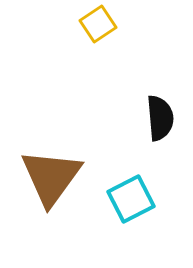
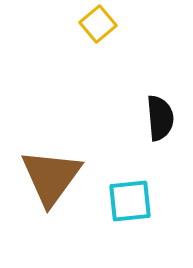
yellow square: rotated 6 degrees counterclockwise
cyan square: moved 1 px left, 2 px down; rotated 21 degrees clockwise
